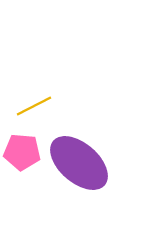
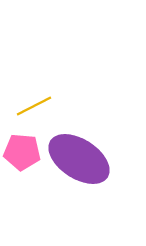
purple ellipse: moved 4 px up; rotated 8 degrees counterclockwise
